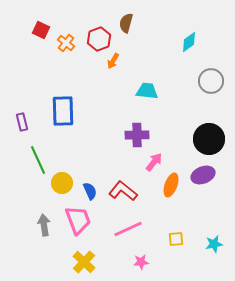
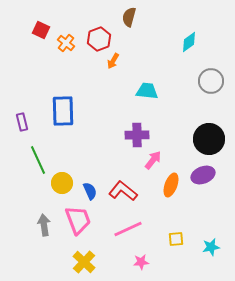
brown semicircle: moved 3 px right, 6 px up
pink arrow: moved 1 px left, 2 px up
cyan star: moved 3 px left, 3 px down
